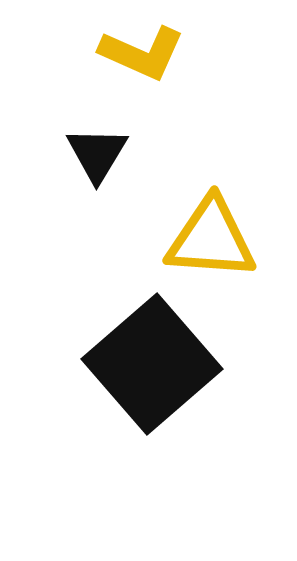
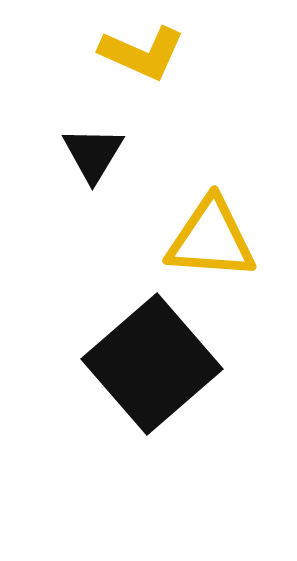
black triangle: moved 4 px left
